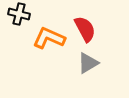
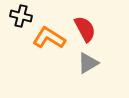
black cross: moved 2 px right, 2 px down
orange L-shape: rotated 8 degrees clockwise
